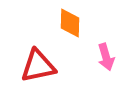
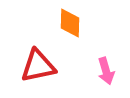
pink arrow: moved 14 px down
